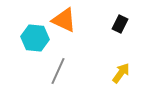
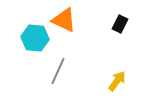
yellow arrow: moved 4 px left, 8 px down
